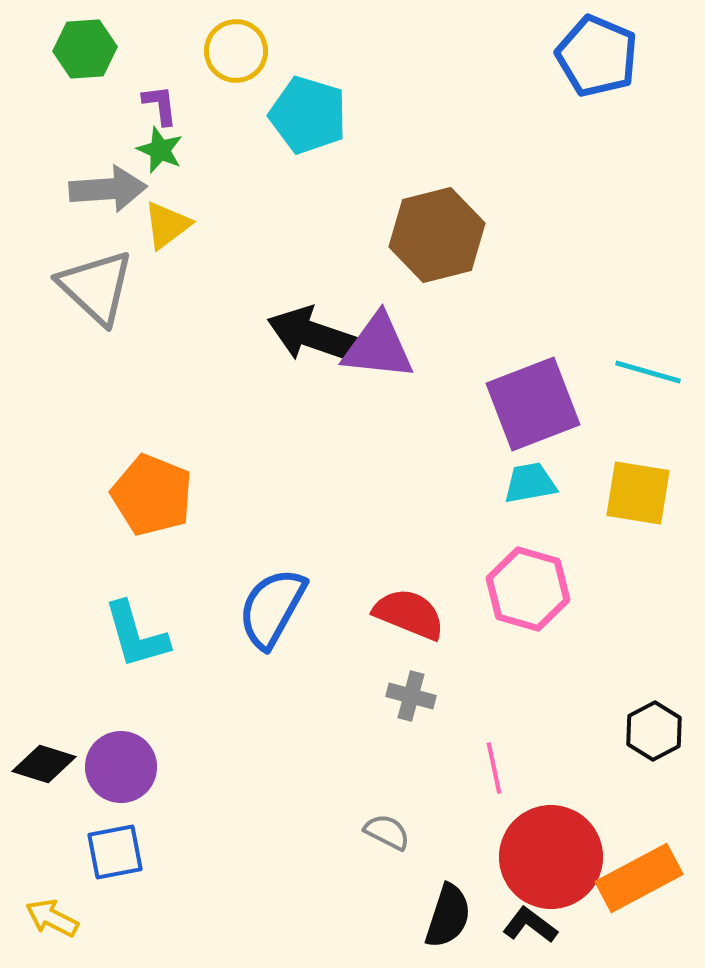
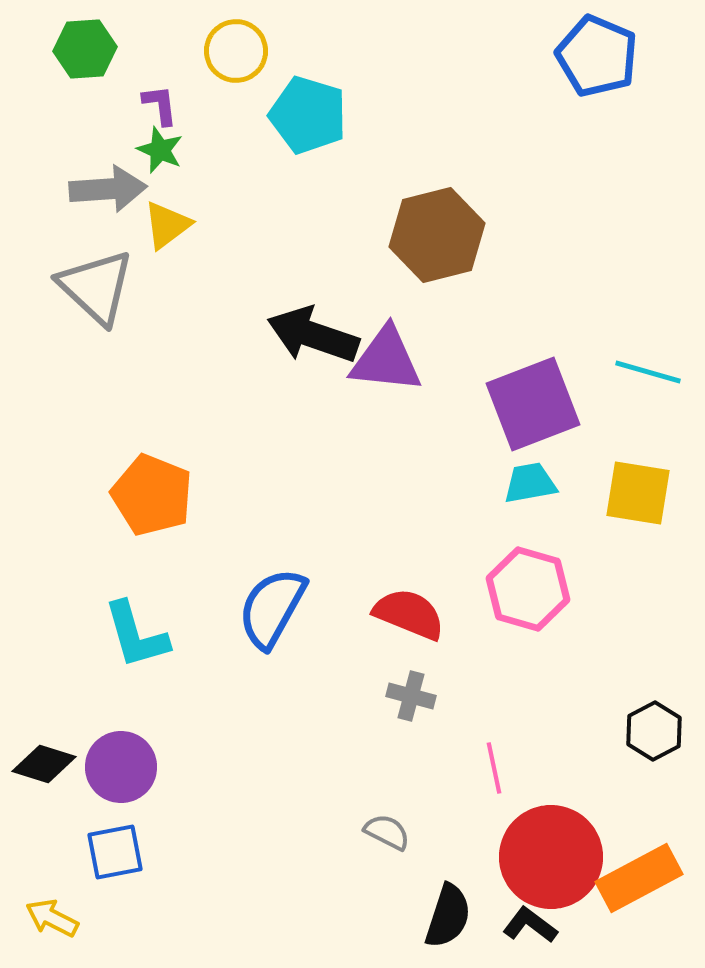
purple triangle: moved 8 px right, 13 px down
